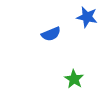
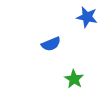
blue semicircle: moved 10 px down
